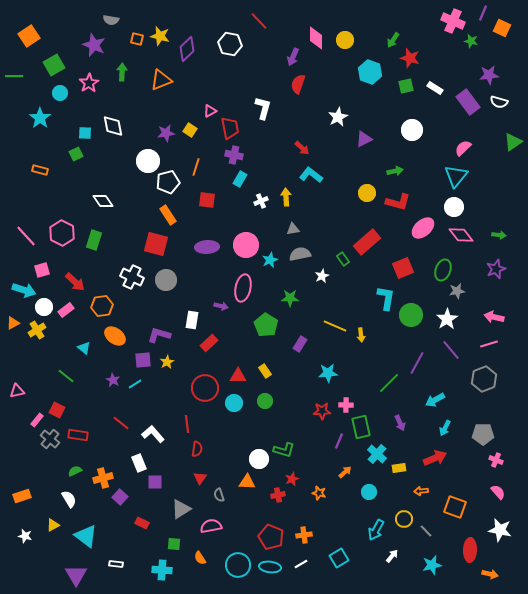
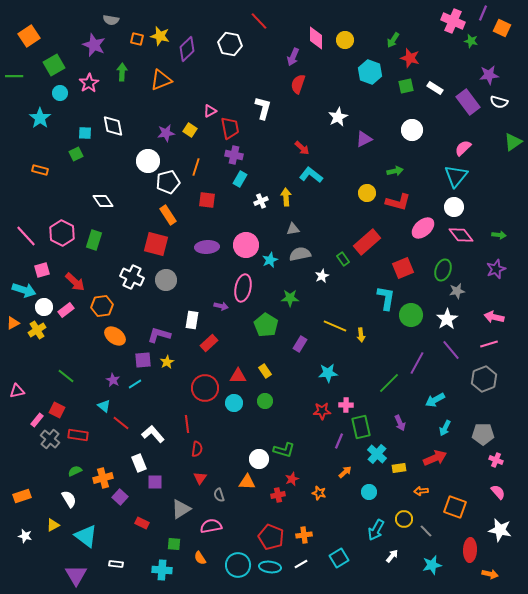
cyan triangle at (84, 348): moved 20 px right, 58 px down
